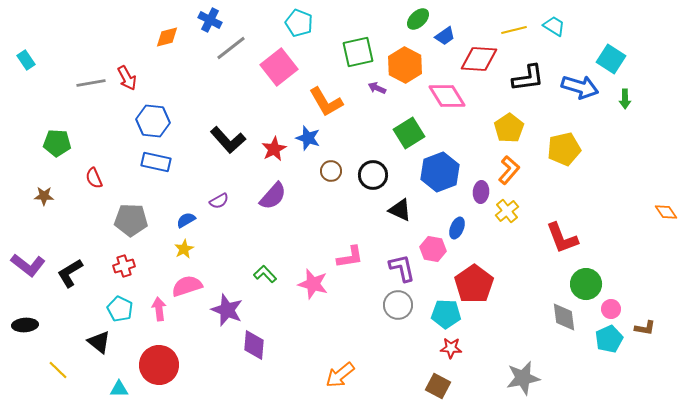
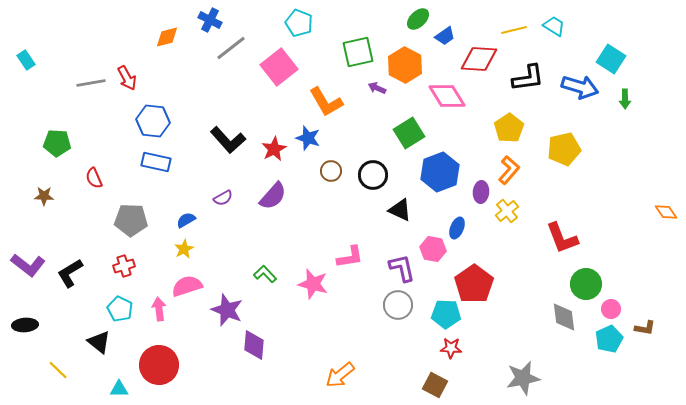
purple semicircle at (219, 201): moved 4 px right, 3 px up
brown square at (438, 386): moved 3 px left, 1 px up
